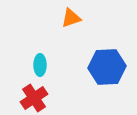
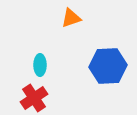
blue hexagon: moved 1 px right, 1 px up
